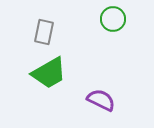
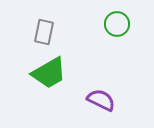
green circle: moved 4 px right, 5 px down
